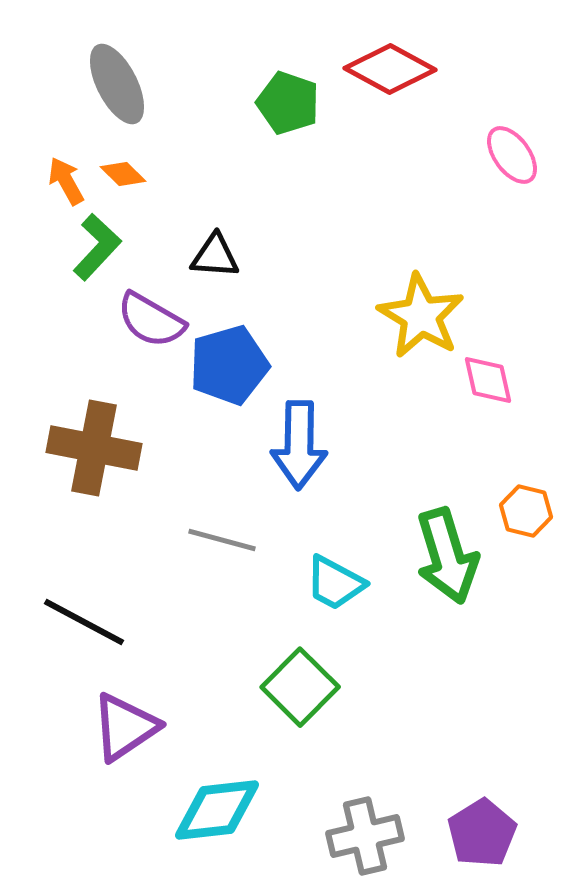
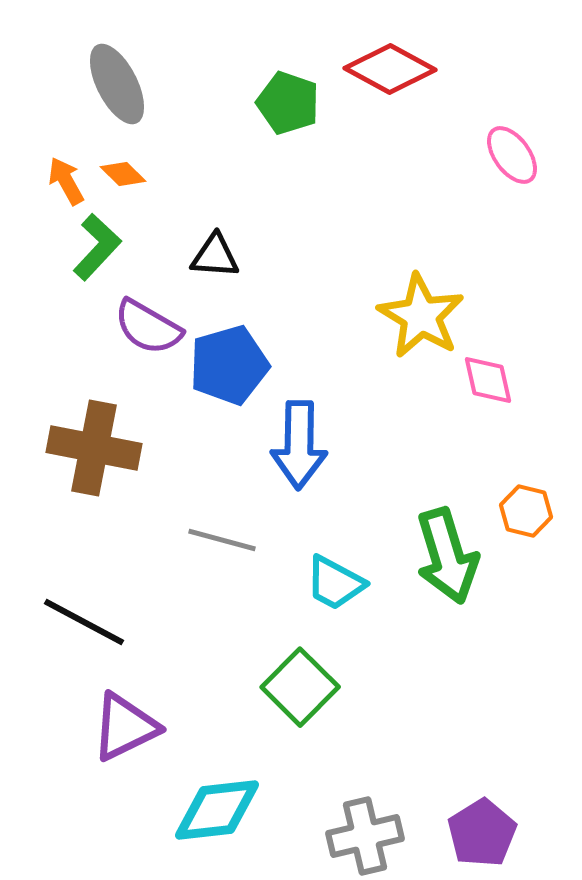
purple semicircle: moved 3 px left, 7 px down
purple triangle: rotated 8 degrees clockwise
